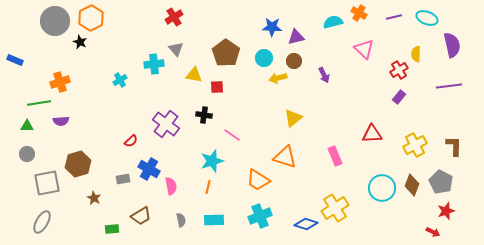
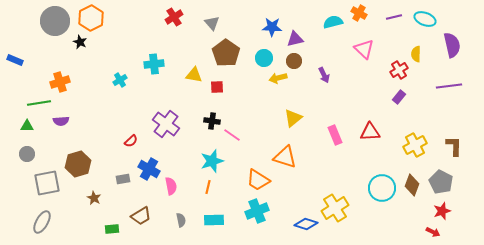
cyan ellipse at (427, 18): moved 2 px left, 1 px down
purple triangle at (296, 37): moved 1 px left, 2 px down
gray triangle at (176, 49): moved 36 px right, 26 px up
black cross at (204, 115): moved 8 px right, 6 px down
red triangle at (372, 134): moved 2 px left, 2 px up
pink rectangle at (335, 156): moved 21 px up
red star at (446, 211): moved 4 px left
cyan cross at (260, 216): moved 3 px left, 5 px up
